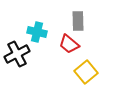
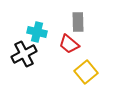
gray rectangle: moved 1 px down
black cross: moved 7 px right
